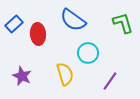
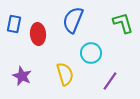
blue semicircle: rotated 76 degrees clockwise
blue rectangle: rotated 36 degrees counterclockwise
cyan circle: moved 3 px right
